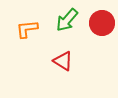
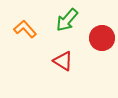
red circle: moved 15 px down
orange L-shape: moved 2 px left; rotated 55 degrees clockwise
